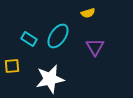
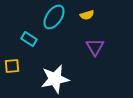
yellow semicircle: moved 1 px left, 2 px down
cyan ellipse: moved 4 px left, 19 px up
white star: moved 5 px right
